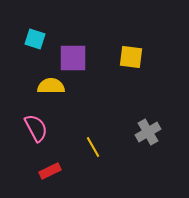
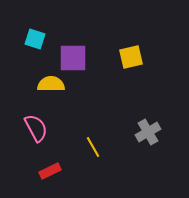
yellow square: rotated 20 degrees counterclockwise
yellow semicircle: moved 2 px up
